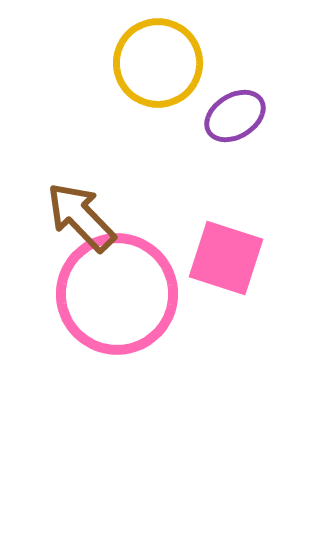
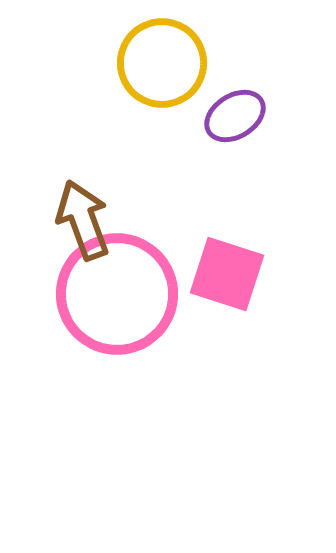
yellow circle: moved 4 px right
brown arrow: moved 2 px right, 3 px down; rotated 24 degrees clockwise
pink square: moved 1 px right, 16 px down
